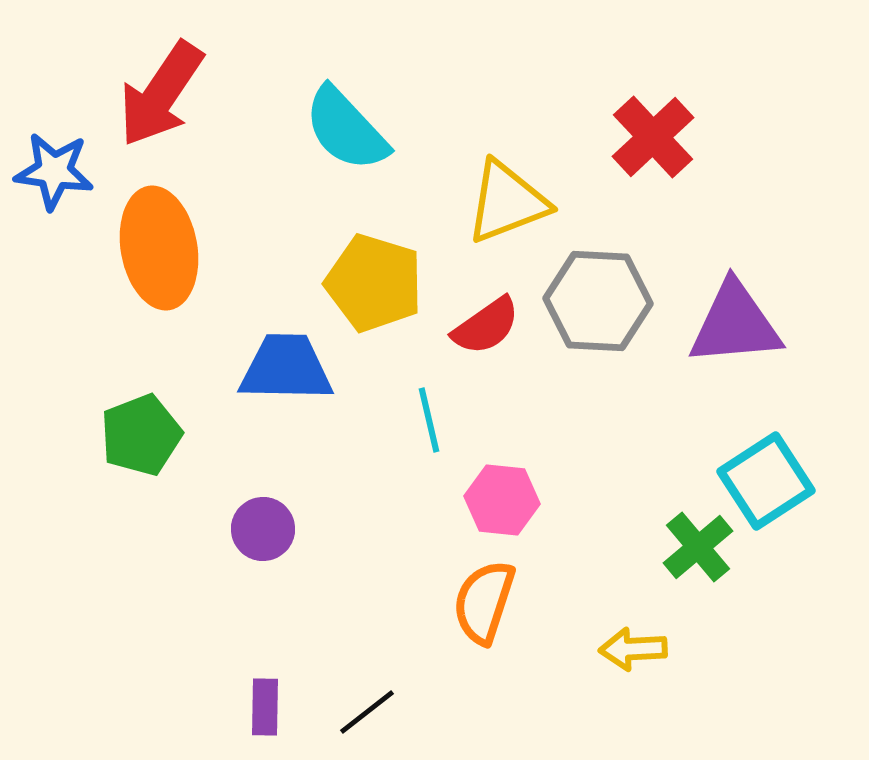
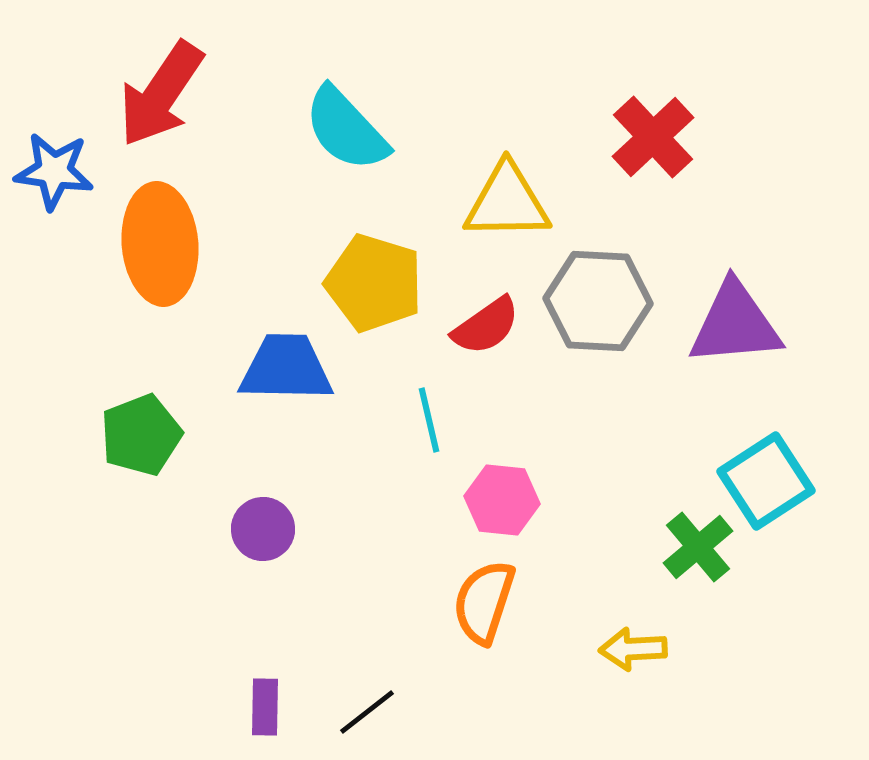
yellow triangle: rotated 20 degrees clockwise
orange ellipse: moved 1 px right, 4 px up; rotated 5 degrees clockwise
